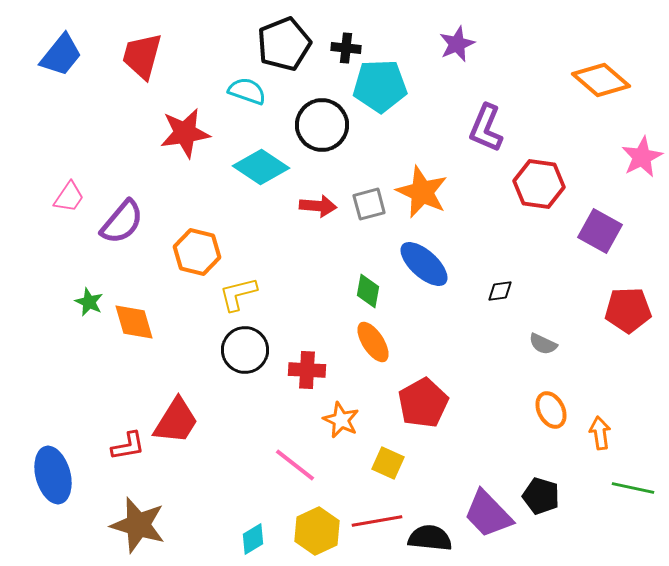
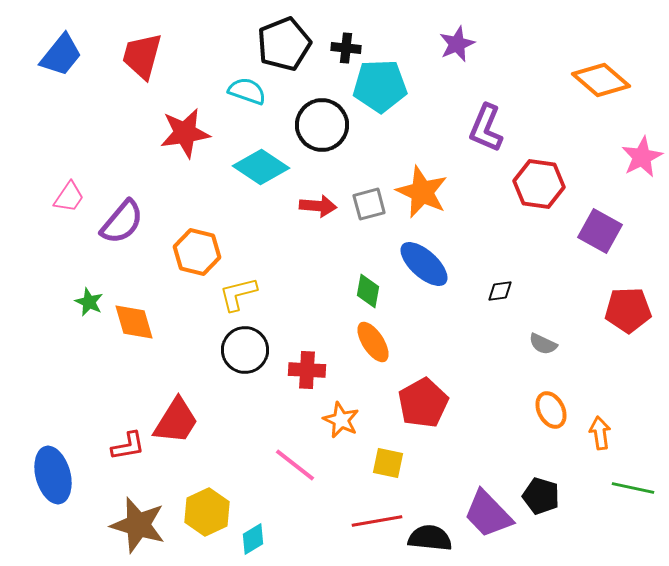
yellow square at (388, 463): rotated 12 degrees counterclockwise
yellow hexagon at (317, 531): moved 110 px left, 19 px up
